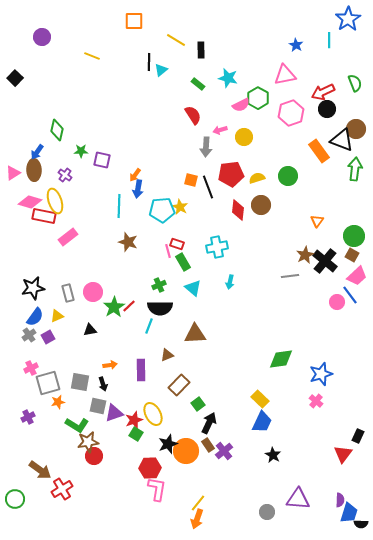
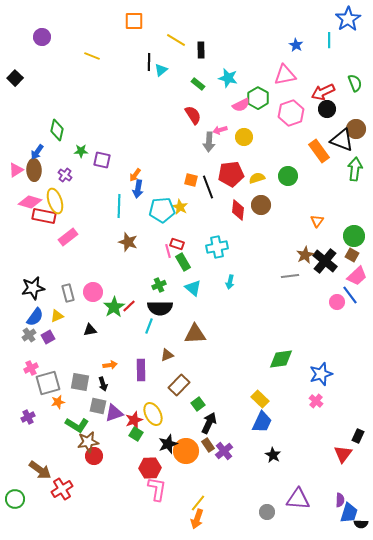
gray arrow at (206, 147): moved 3 px right, 5 px up
pink triangle at (13, 173): moved 3 px right, 3 px up
